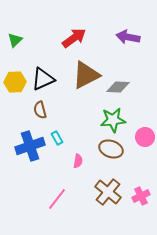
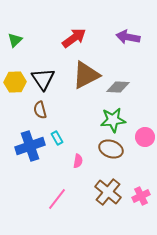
black triangle: rotated 40 degrees counterclockwise
